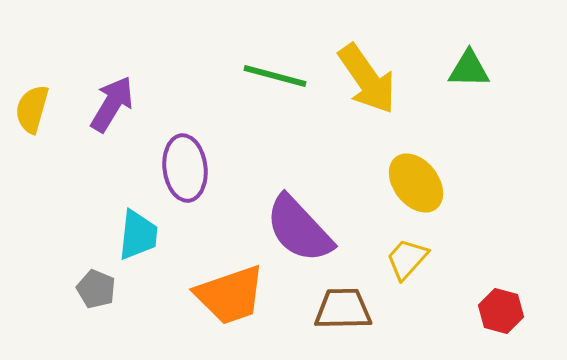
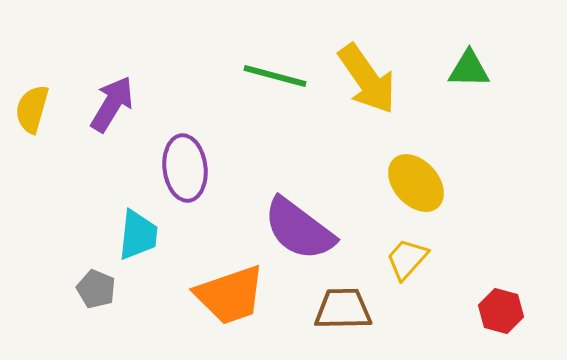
yellow ellipse: rotated 4 degrees counterclockwise
purple semicircle: rotated 10 degrees counterclockwise
